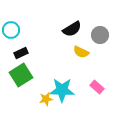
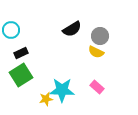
gray circle: moved 1 px down
yellow semicircle: moved 15 px right
